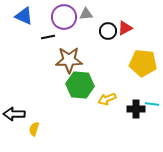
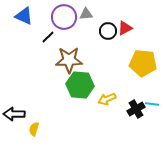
black line: rotated 32 degrees counterclockwise
black cross: rotated 30 degrees counterclockwise
